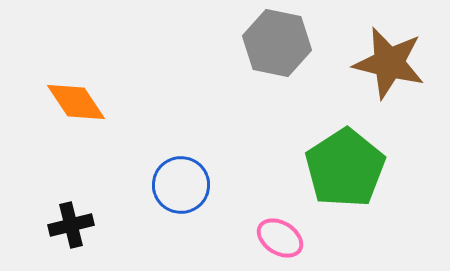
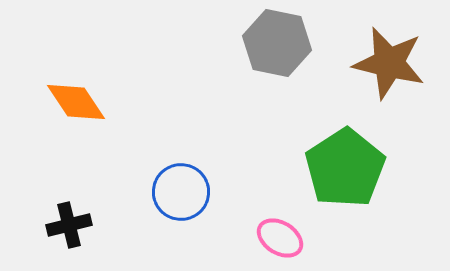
blue circle: moved 7 px down
black cross: moved 2 px left
